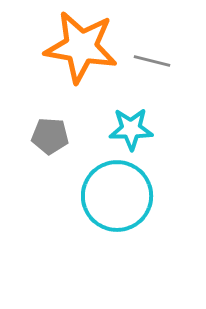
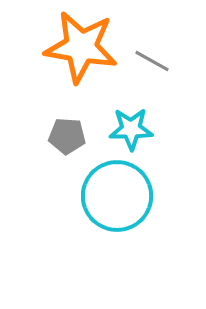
gray line: rotated 15 degrees clockwise
gray pentagon: moved 17 px right
